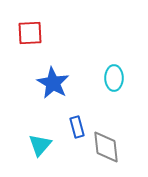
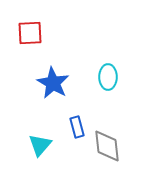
cyan ellipse: moved 6 px left, 1 px up
gray diamond: moved 1 px right, 1 px up
